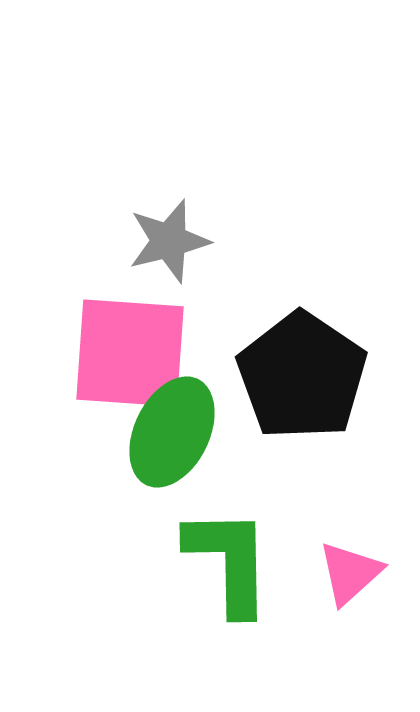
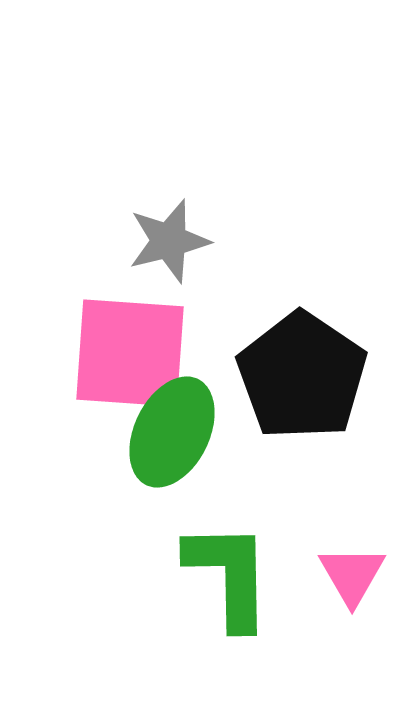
green L-shape: moved 14 px down
pink triangle: moved 2 px right, 2 px down; rotated 18 degrees counterclockwise
